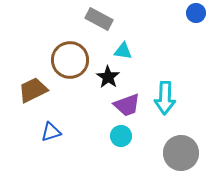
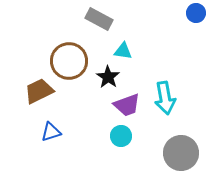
brown circle: moved 1 px left, 1 px down
brown trapezoid: moved 6 px right, 1 px down
cyan arrow: rotated 12 degrees counterclockwise
